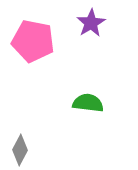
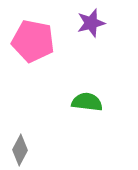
purple star: rotated 16 degrees clockwise
green semicircle: moved 1 px left, 1 px up
